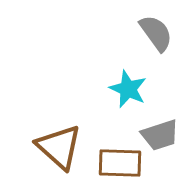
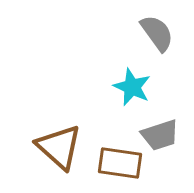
gray semicircle: moved 1 px right
cyan star: moved 4 px right, 2 px up
brown rectangle: rotated 6 degrees clockwise
